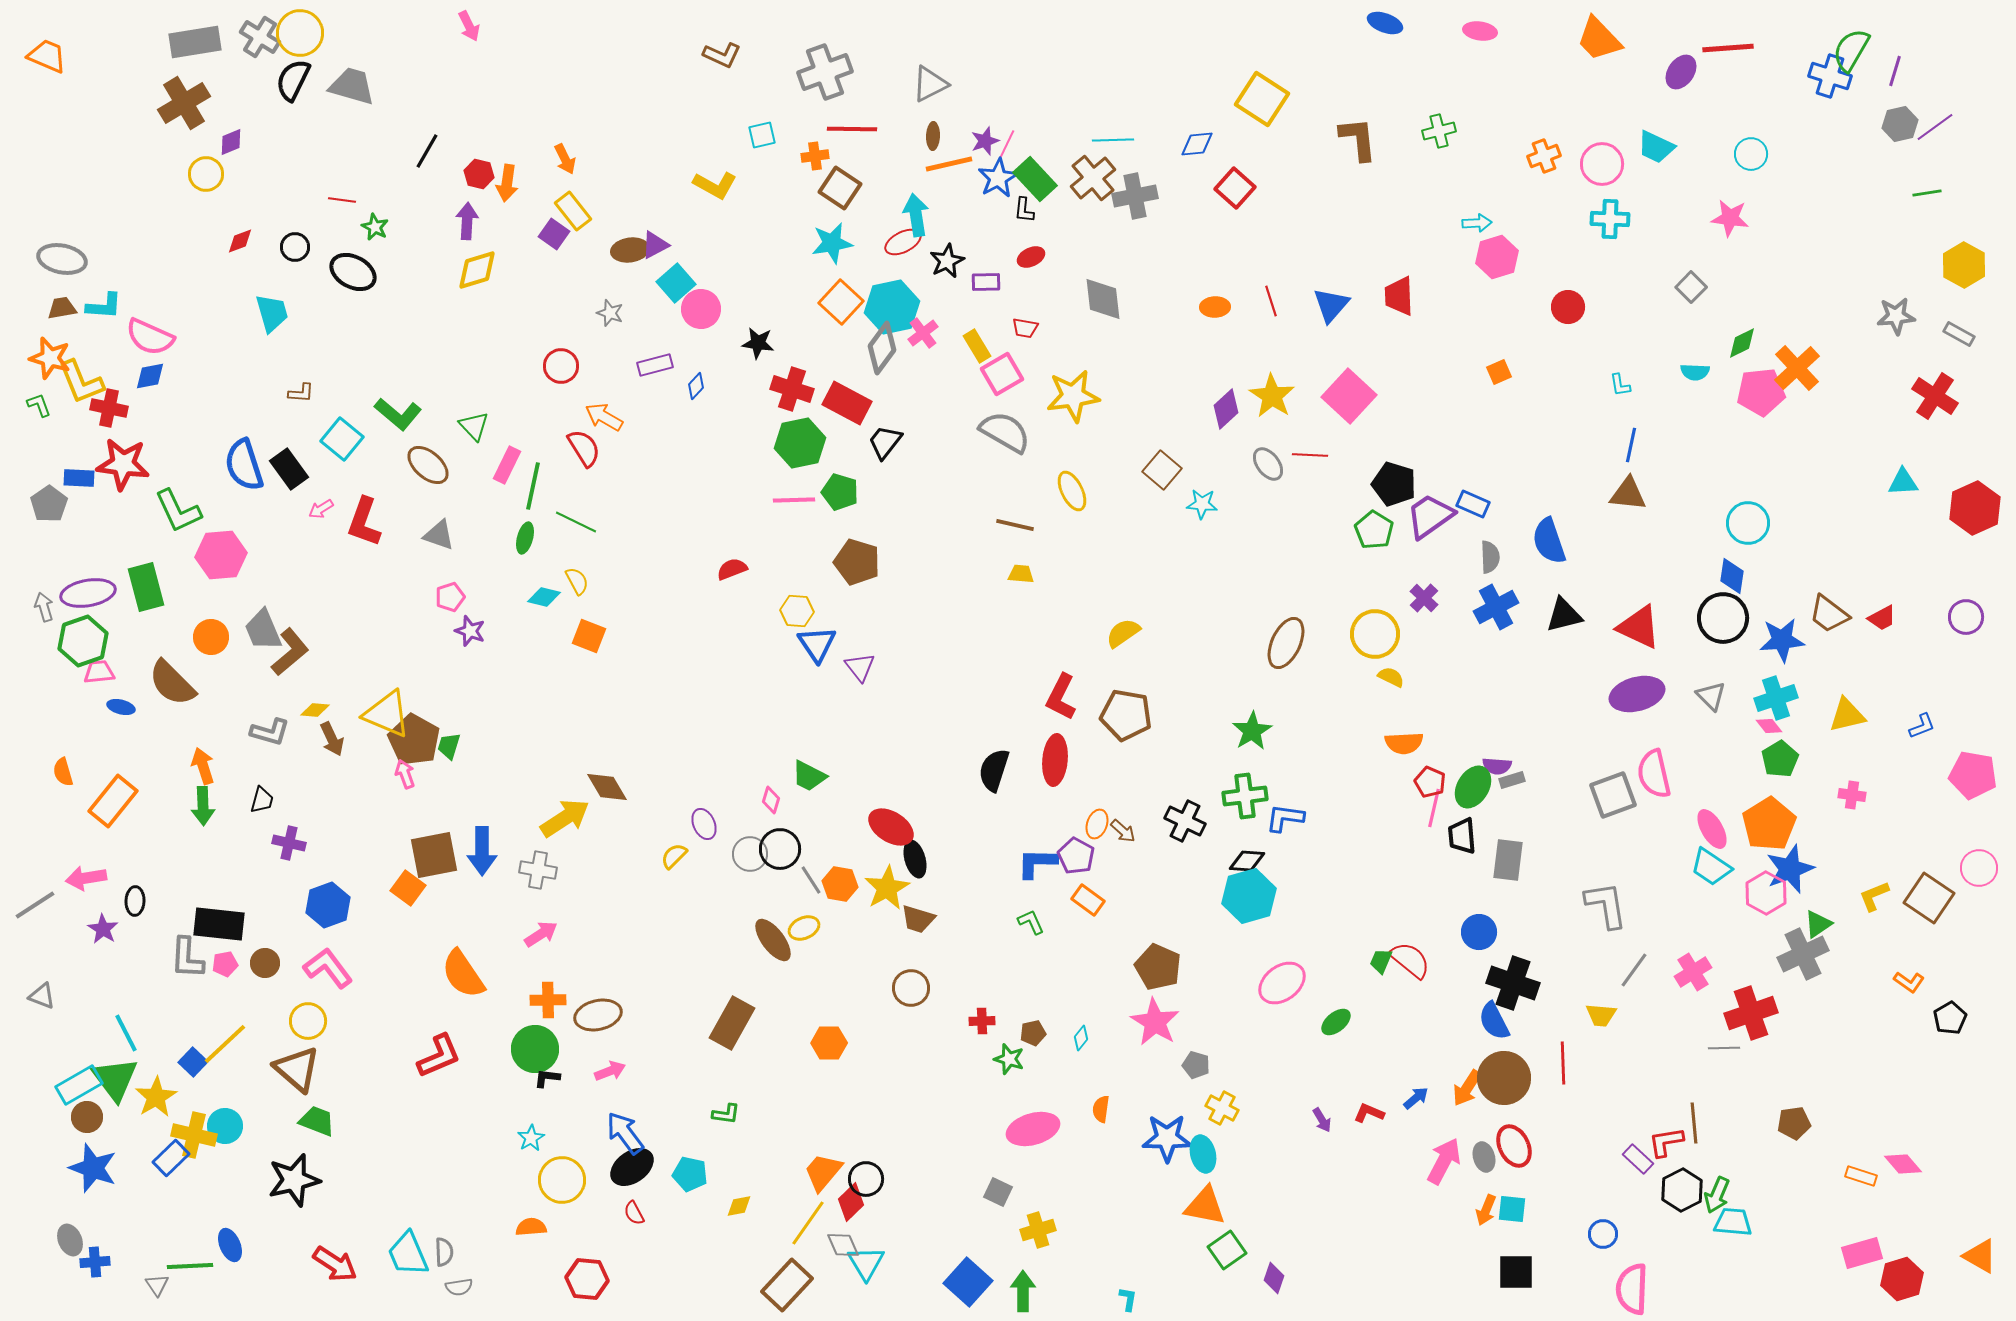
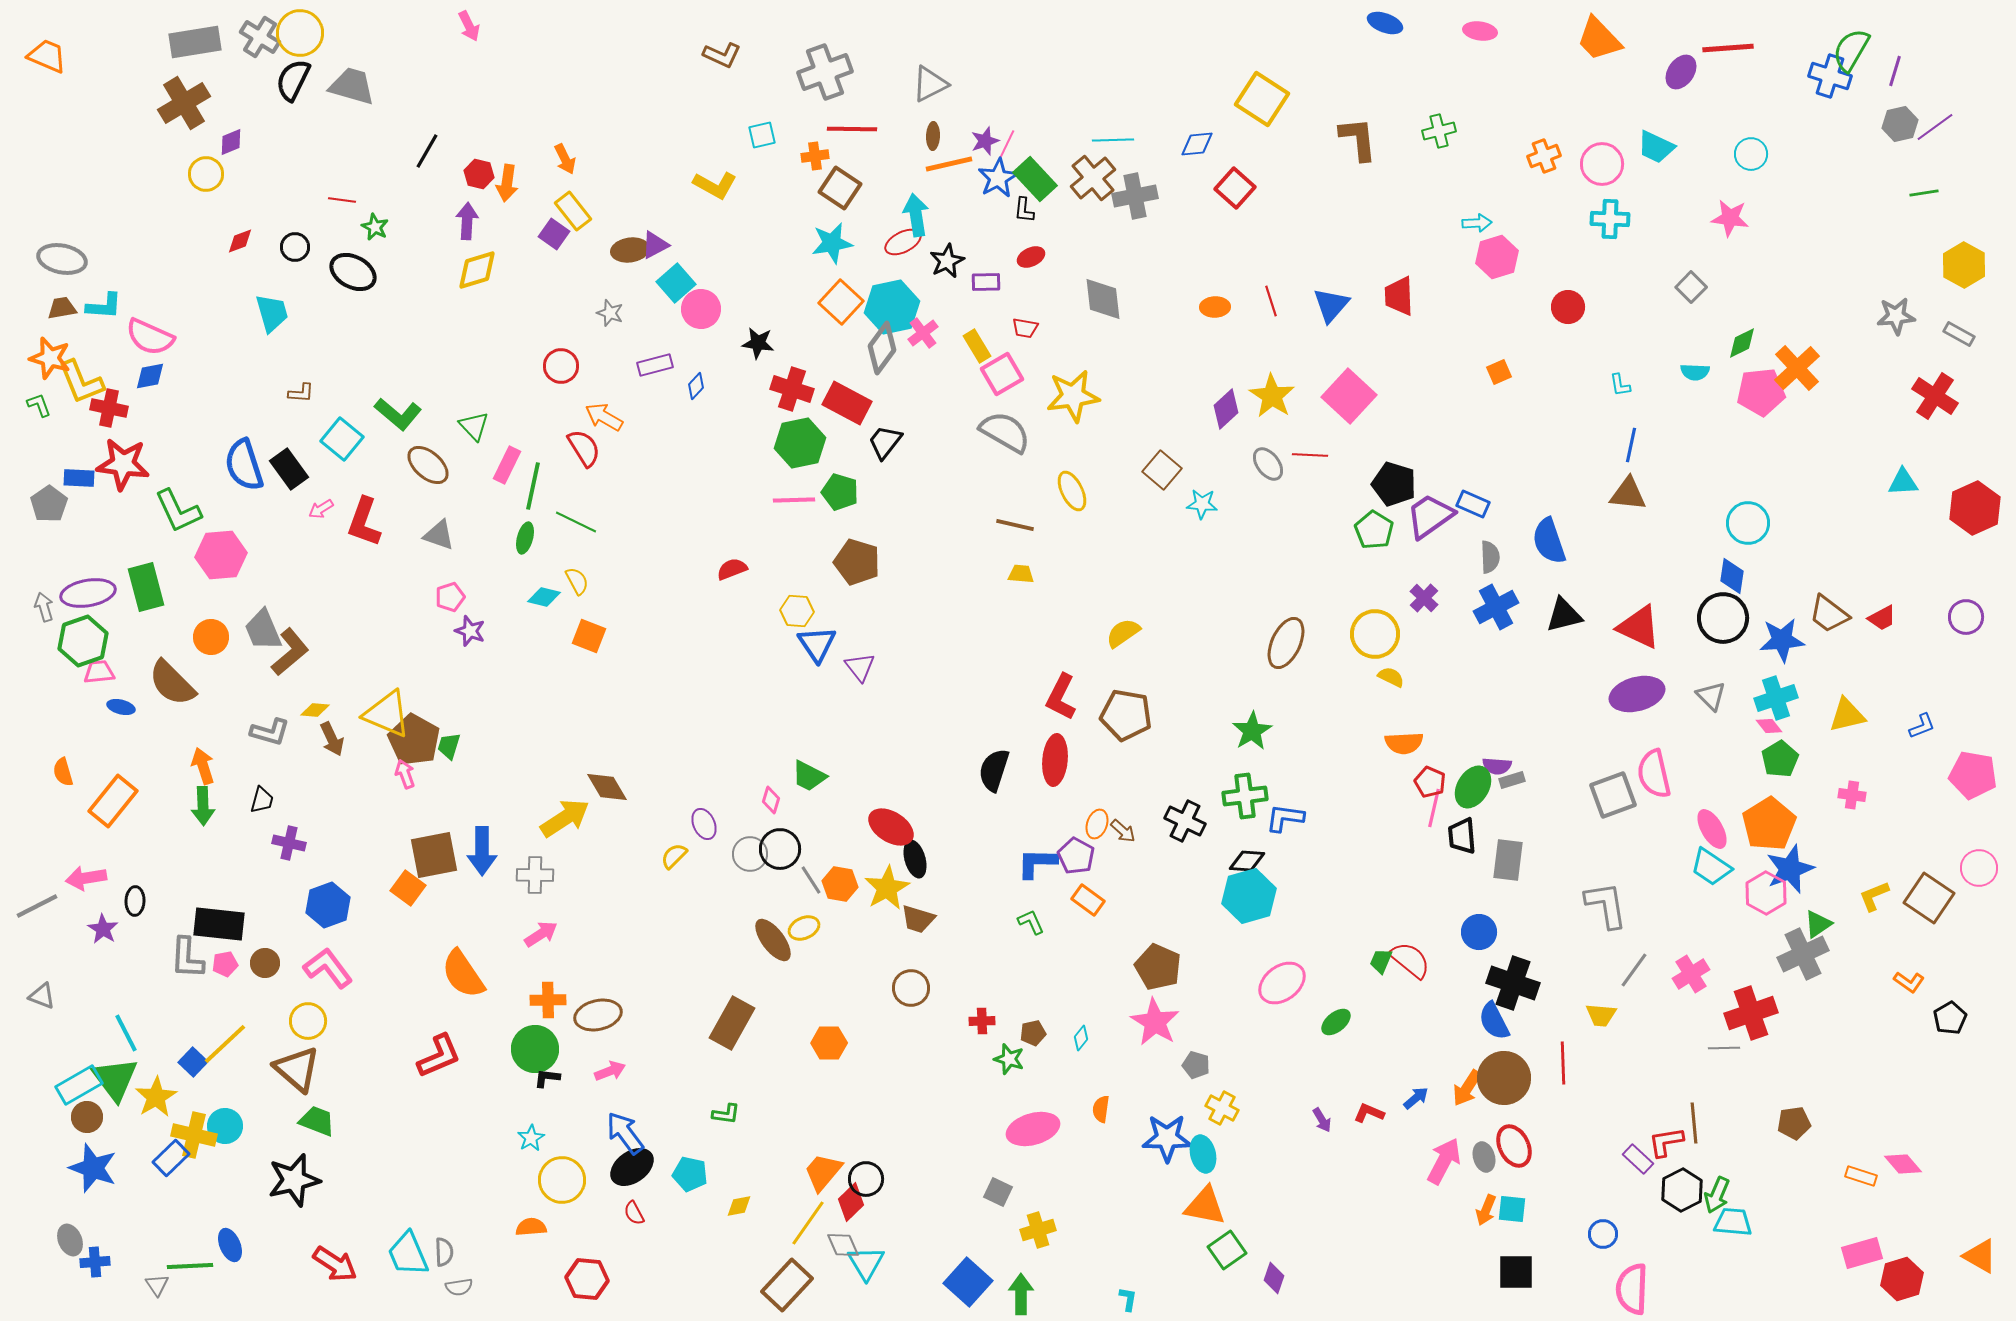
green line at (1927, 193): moved 3 px left
gray cross at (538, 870): moved 3 px left, 5 px down; rotated 9 degrees counterclockwise
gray line at (35, 905): moved 2 px right, 1 px down; rotated 6 degrees clockwise
pink cross at (1693, 972): moved 2 px left, 2 px down
green arrow at (1023, 1291): moved 2 px left, 3 px down
